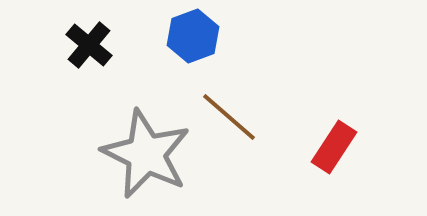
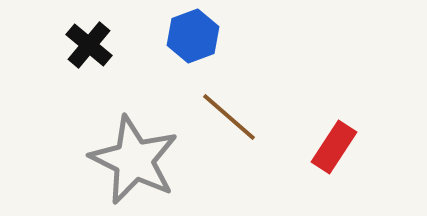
gray star: moved 12 px left, 6 px down
